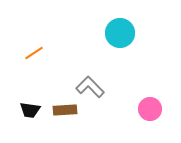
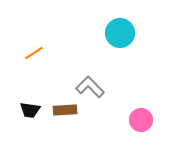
pink circle: moved 9 px left, 11 px down
